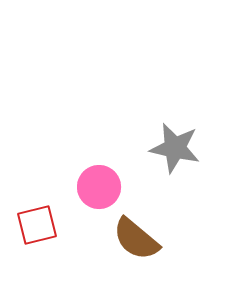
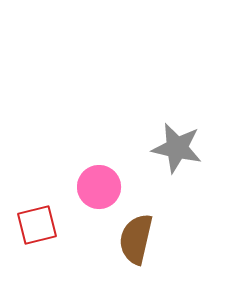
gray star: moved 2 px right
brown semicircle: rotated 63 degrees clockwise
